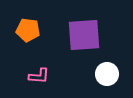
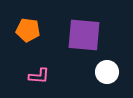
purple square: rotated 9 degrees clockwise
white circle: moved 2 px up
